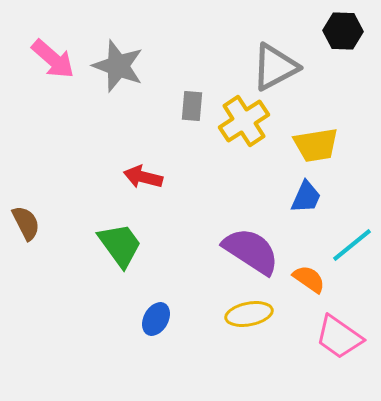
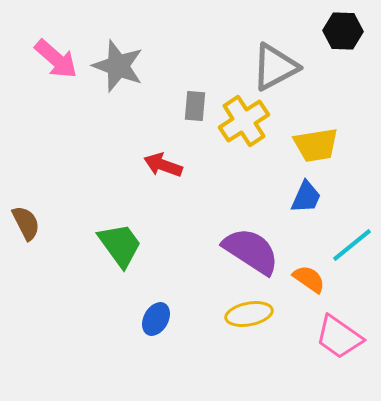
pink arrow: moved 3 px right
gray rectangle: moved 3 px right
red arrow: moved 20 px right, 12 px up; rotated 6 degrees clockwise
